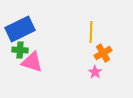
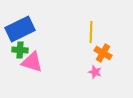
orange cross: rotated 30 degrees counterclockwise
pink star: rotated 16 degrees counterclockwise
